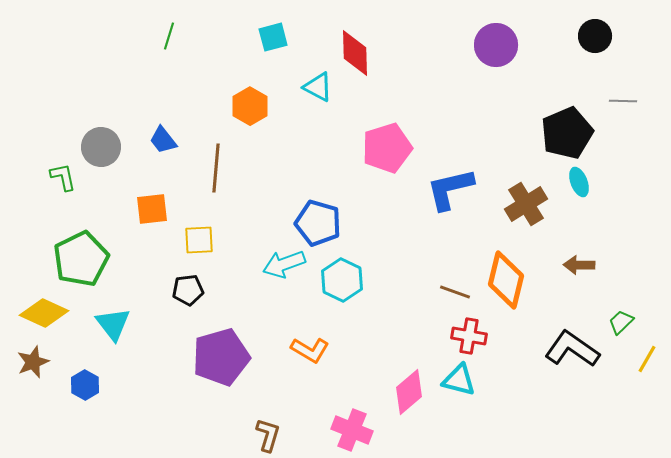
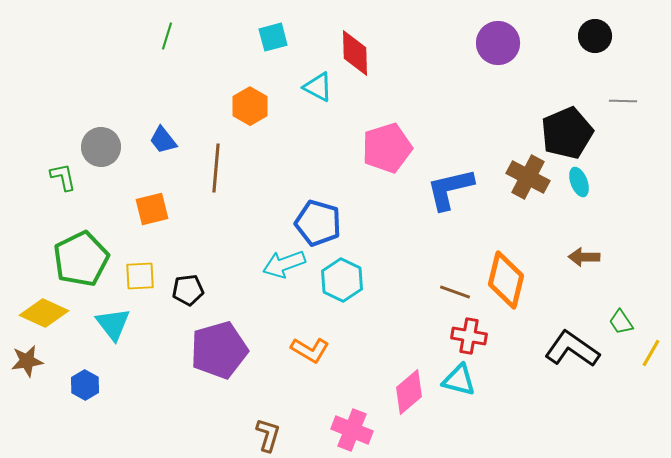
green line at (169, 36): moved 2 px left
purple circle at (496, 45): moved 2 px right, 2 px up
brown cross at (526, 204): moved 2 px right, 27 px up; rotated 30 degrees counterclockwise
orange square at (152, 209): rotated 8 degrees counterclockwise
yellow square at (199, 240): moved 59 px left, 36 px down
brown arrow at (579, 265): moved 5 px right, 8 px up
green trapezoid at (621, 322): rotated 80 degrees counterclockwise
purple pentagon at (221, 357): moved 2 px left, 7 px up
yellow line at (647, 359): moved 4 px right, 6 px up
brown star at (33, 362): moved 6 px left, 1 px up; rotated 12 degrees clockwise
